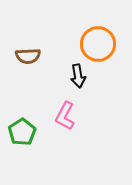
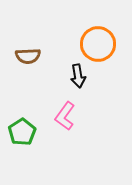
pink L-shape: rotated 8 degrees clockwise
